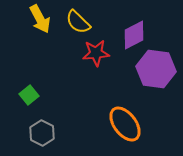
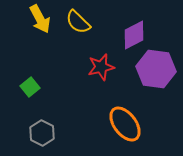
red star: moved 5 px right, 14 px down; rotated 8 degrees counterclockwise
green square: moved 1 px right, 8 px up
